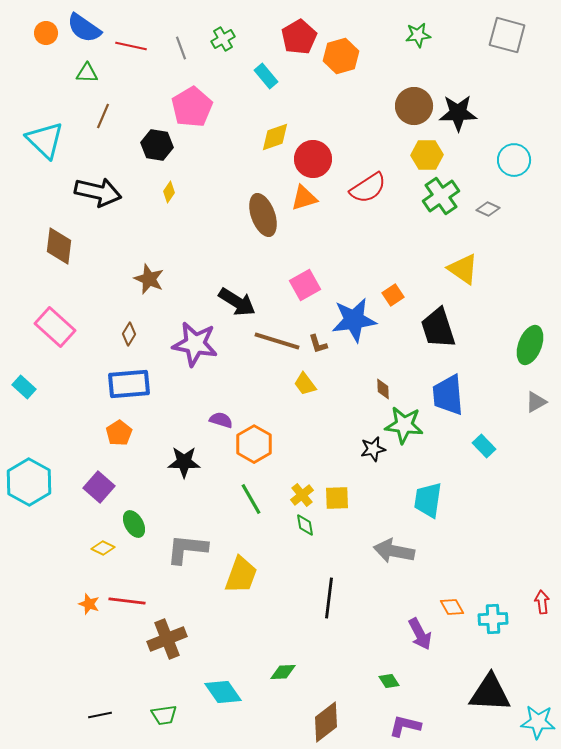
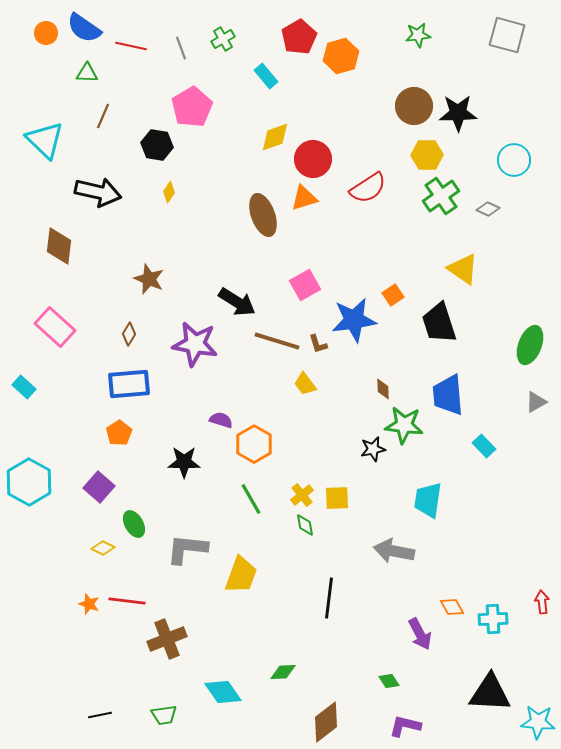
black trapezoid at (438, 328): moved 1 px right, 5 px up
